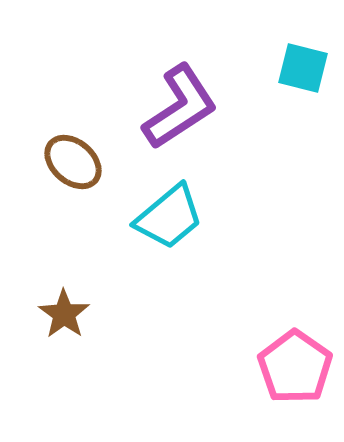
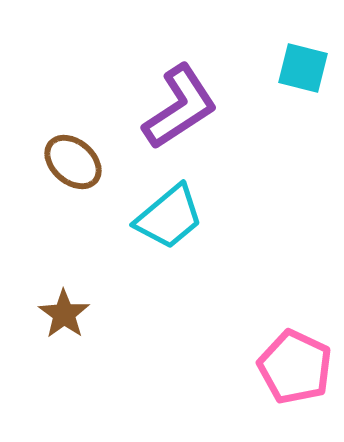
pink pentagon: rotated 10 degrees counterclockwise
